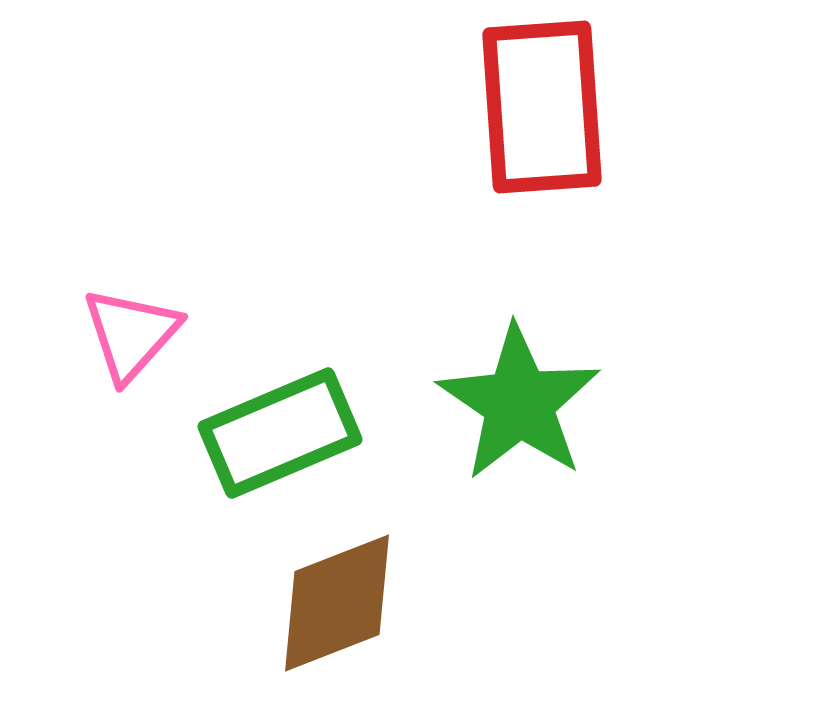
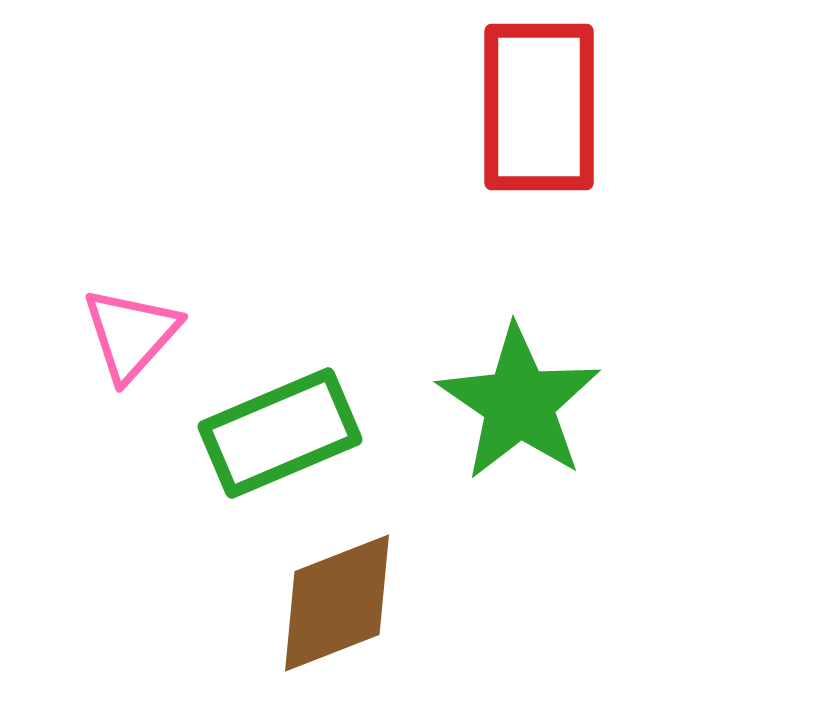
red rectangle: moved 3 px left; rotated 4 degrees clockwise
